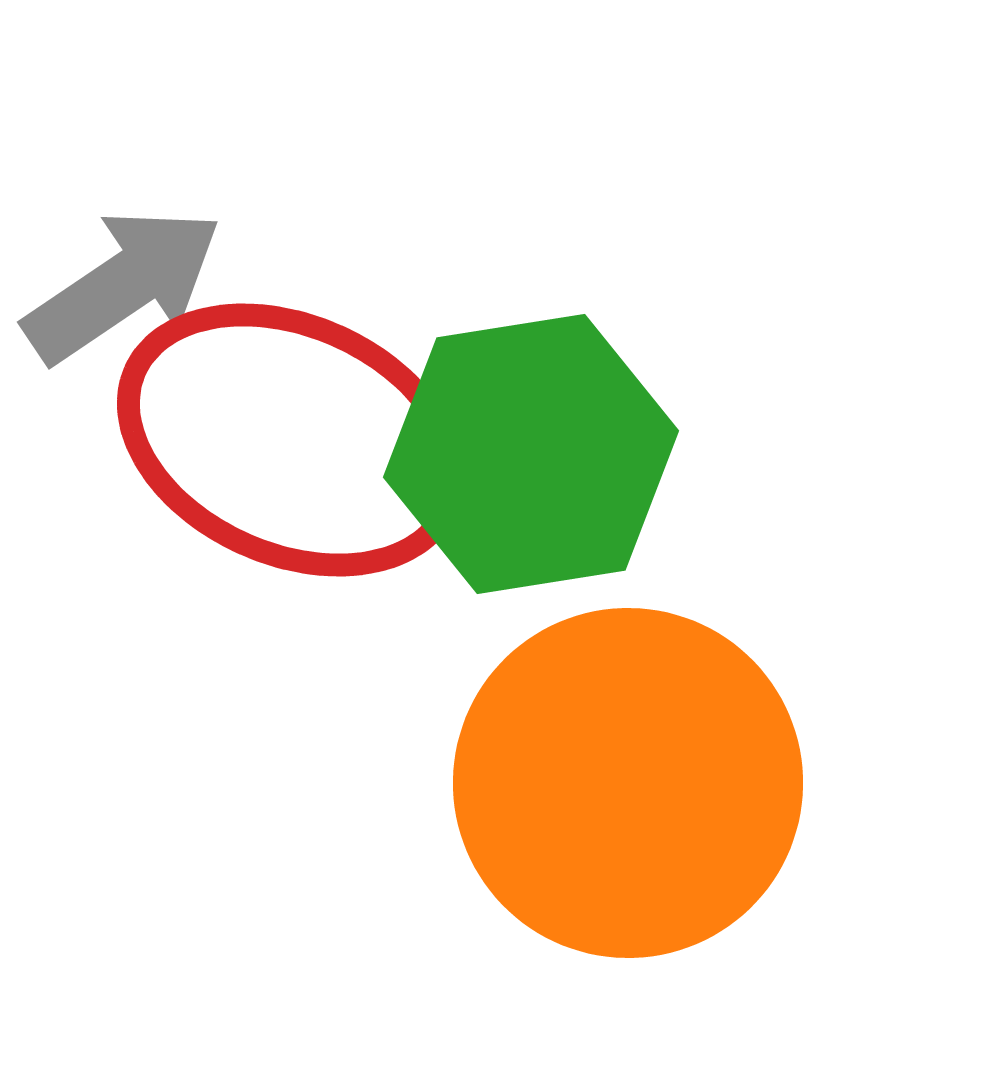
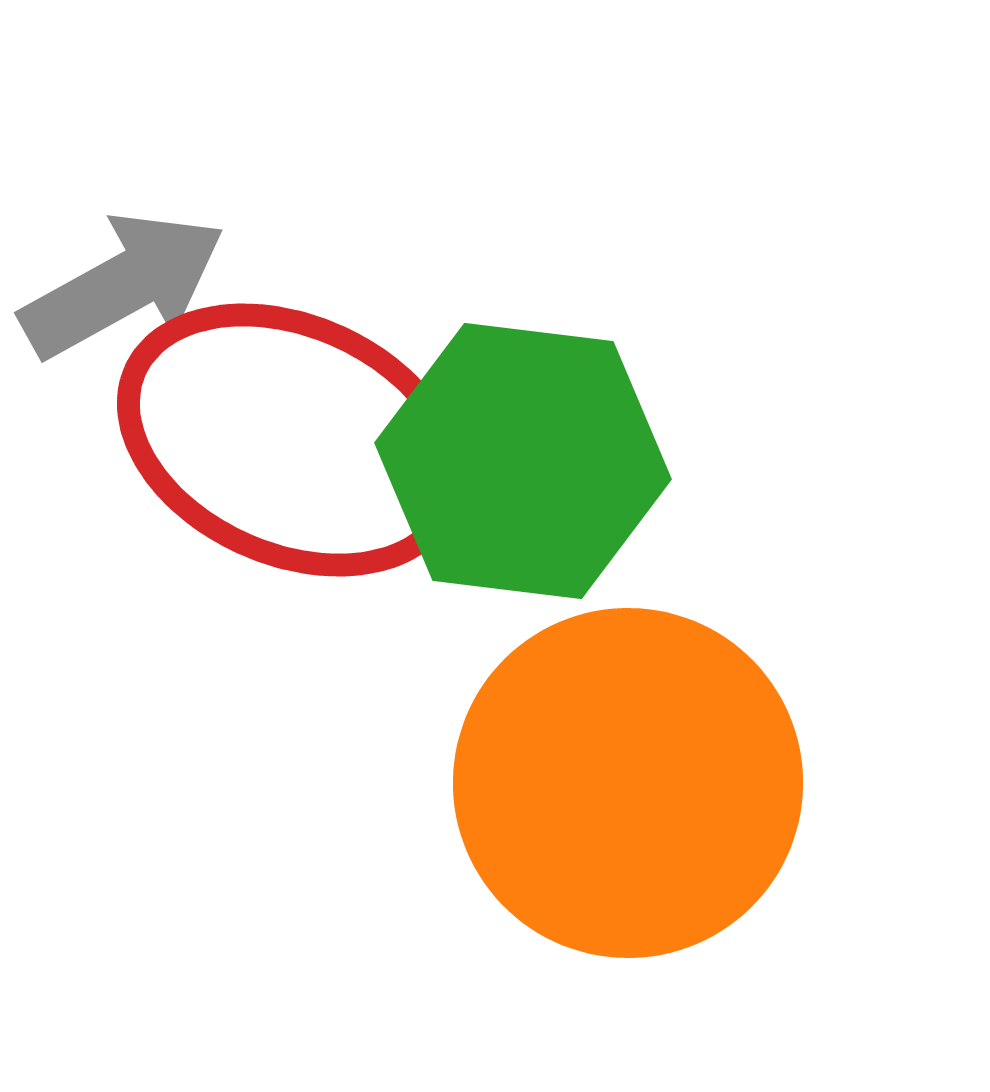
gray arrow: rotated 5 degrees clockwise
green hexagon: moved 8 px left, 7 px down; rotated 16 degrees clockwise
